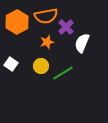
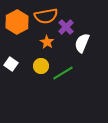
orange star: rotated 24 degrees counterclockwise
